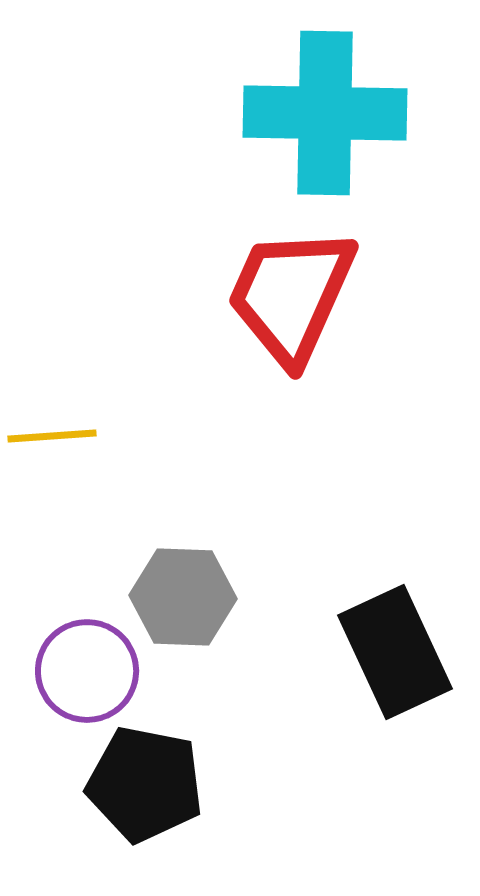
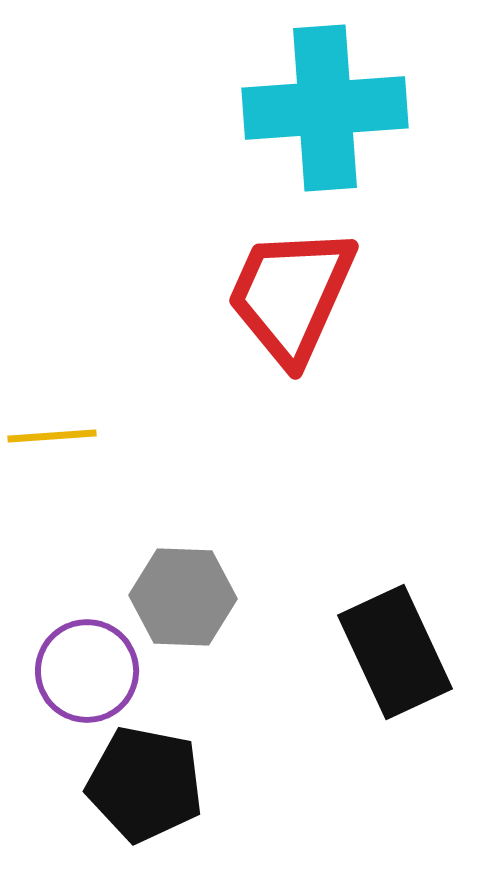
cyan cross: moved 5 px up; rotated 5 degrees counterclockwise
